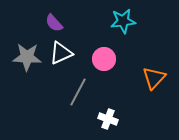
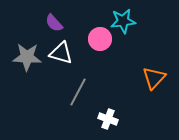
white triangle: rotated 40 degrees clockwise
pink circle: moved 4 px left, 20 px up
